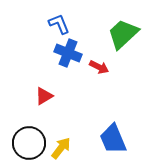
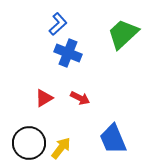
blue L-shape: moved 1 px left; rotated 70 degrees clockwise
red arrow: moved 19 px left, 31 px down
red triangle: moved 2 px down
